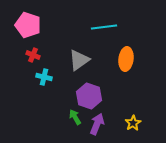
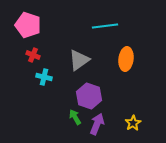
cyan line: moved 1 px right, 1 px up
